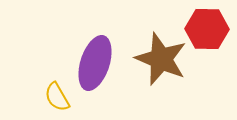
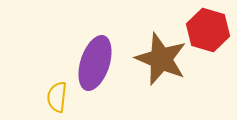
red hexagon: moved 1 px right, 1 px down; rotated 15 degrees clockwise
yellow semicircle: rotated 36 degrees clockwise
